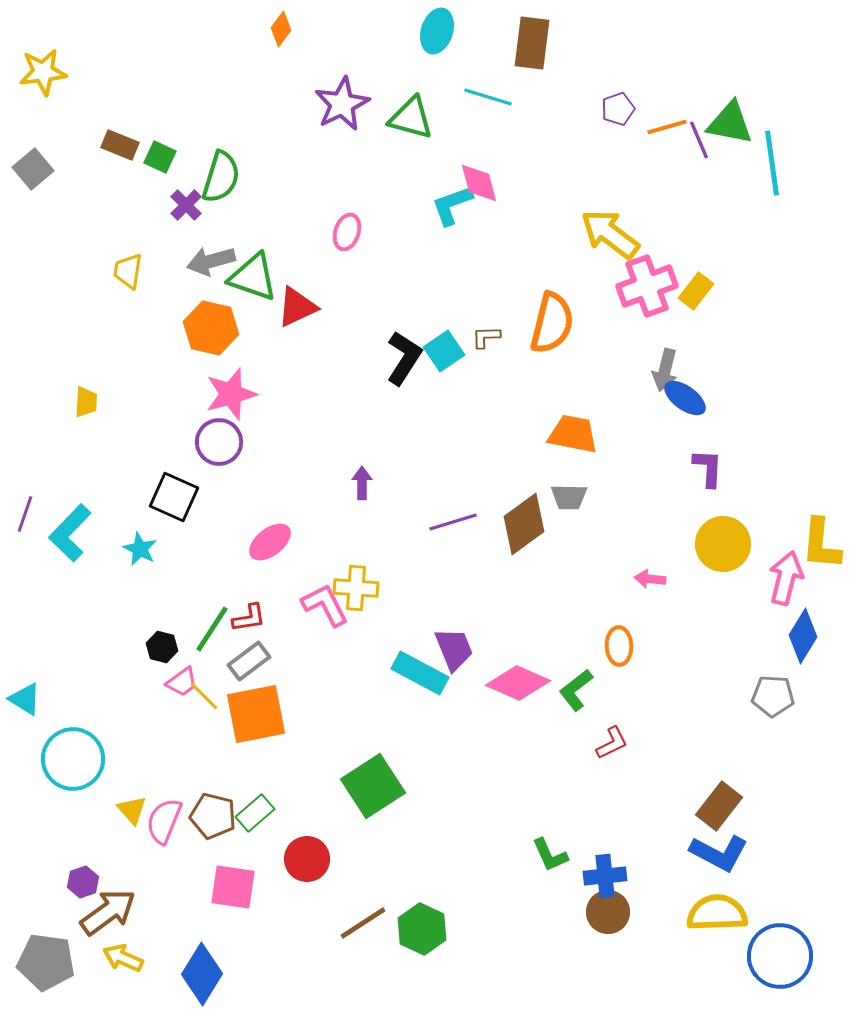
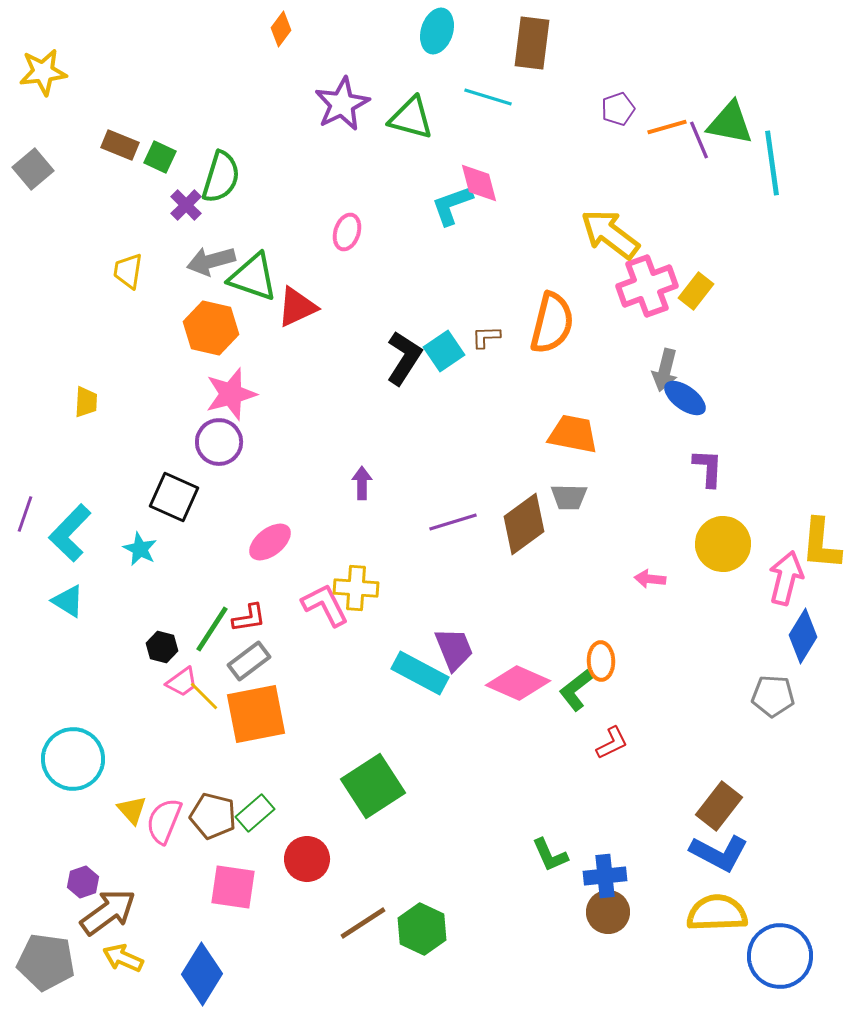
orange ellipse at (619, 646): moved 18 px left, 15 px down
cyan triangle at (25, 699): moved 43 px right, 98 px up
